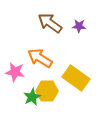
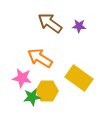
pink star: moved 7 px right, 6 px down
yellow rectangle: moved 3 px right
green star: rotated 18 degrees clockwise
